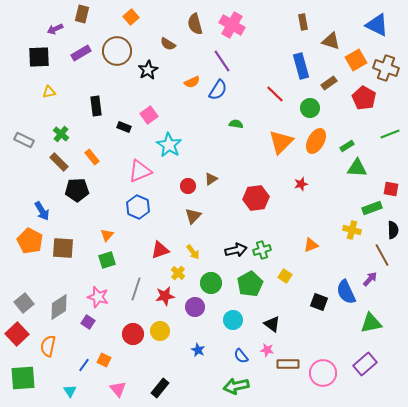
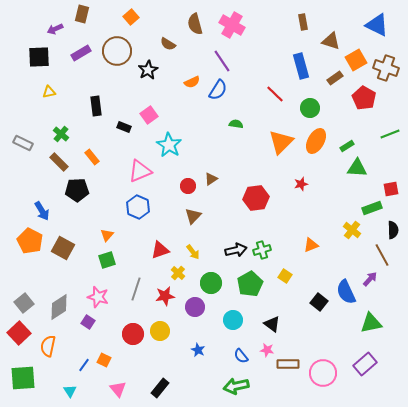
brown rectangle at (329, 83): moved 6 px right, 5 px up
gray rectangle at (24, 140): moved 1 px left, 3 px down
red square at (391, 189): rotated 21 degrees counterclockwise
yellow cross at (352, 230): rotated 24 degrees clockwise
brown square at (63, 248): rotated 25 degrees clockwise
black square at (319, 302): rotated 18 degrees clockwise
red square at (17, 334): moved 2 px right, 1 px up
